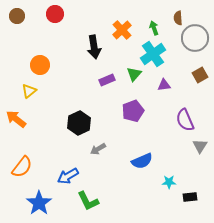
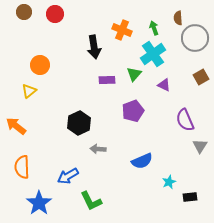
brown circle: moved 7 px right, 4 px up
orange cross: rotated 24 degrees counterclockwise
brown square: moved 1 px right, 2 px down
purple rectangle: rotated 21 degrees clockwise
purple triangle: rotated 32 degrees clockwise
orange arrow: moved 7 px down
gray arrow: rotated 35 degrees clockwise
orange semicircle: rotated 140 degrees clockwise
cyan star: rotated 24 degrees counterclockwise
green L-shape: moved 3 px right
